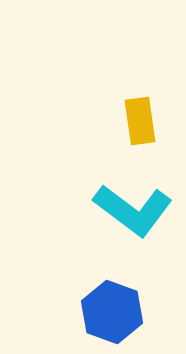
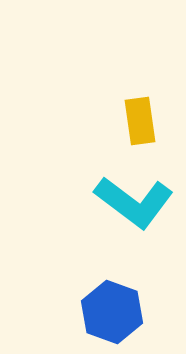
cyan L-shape: moved 1 px right, 8 px up
